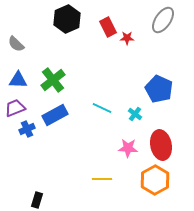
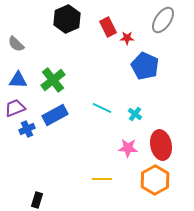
blue pentagon: moved 14 px left, 23 px up
